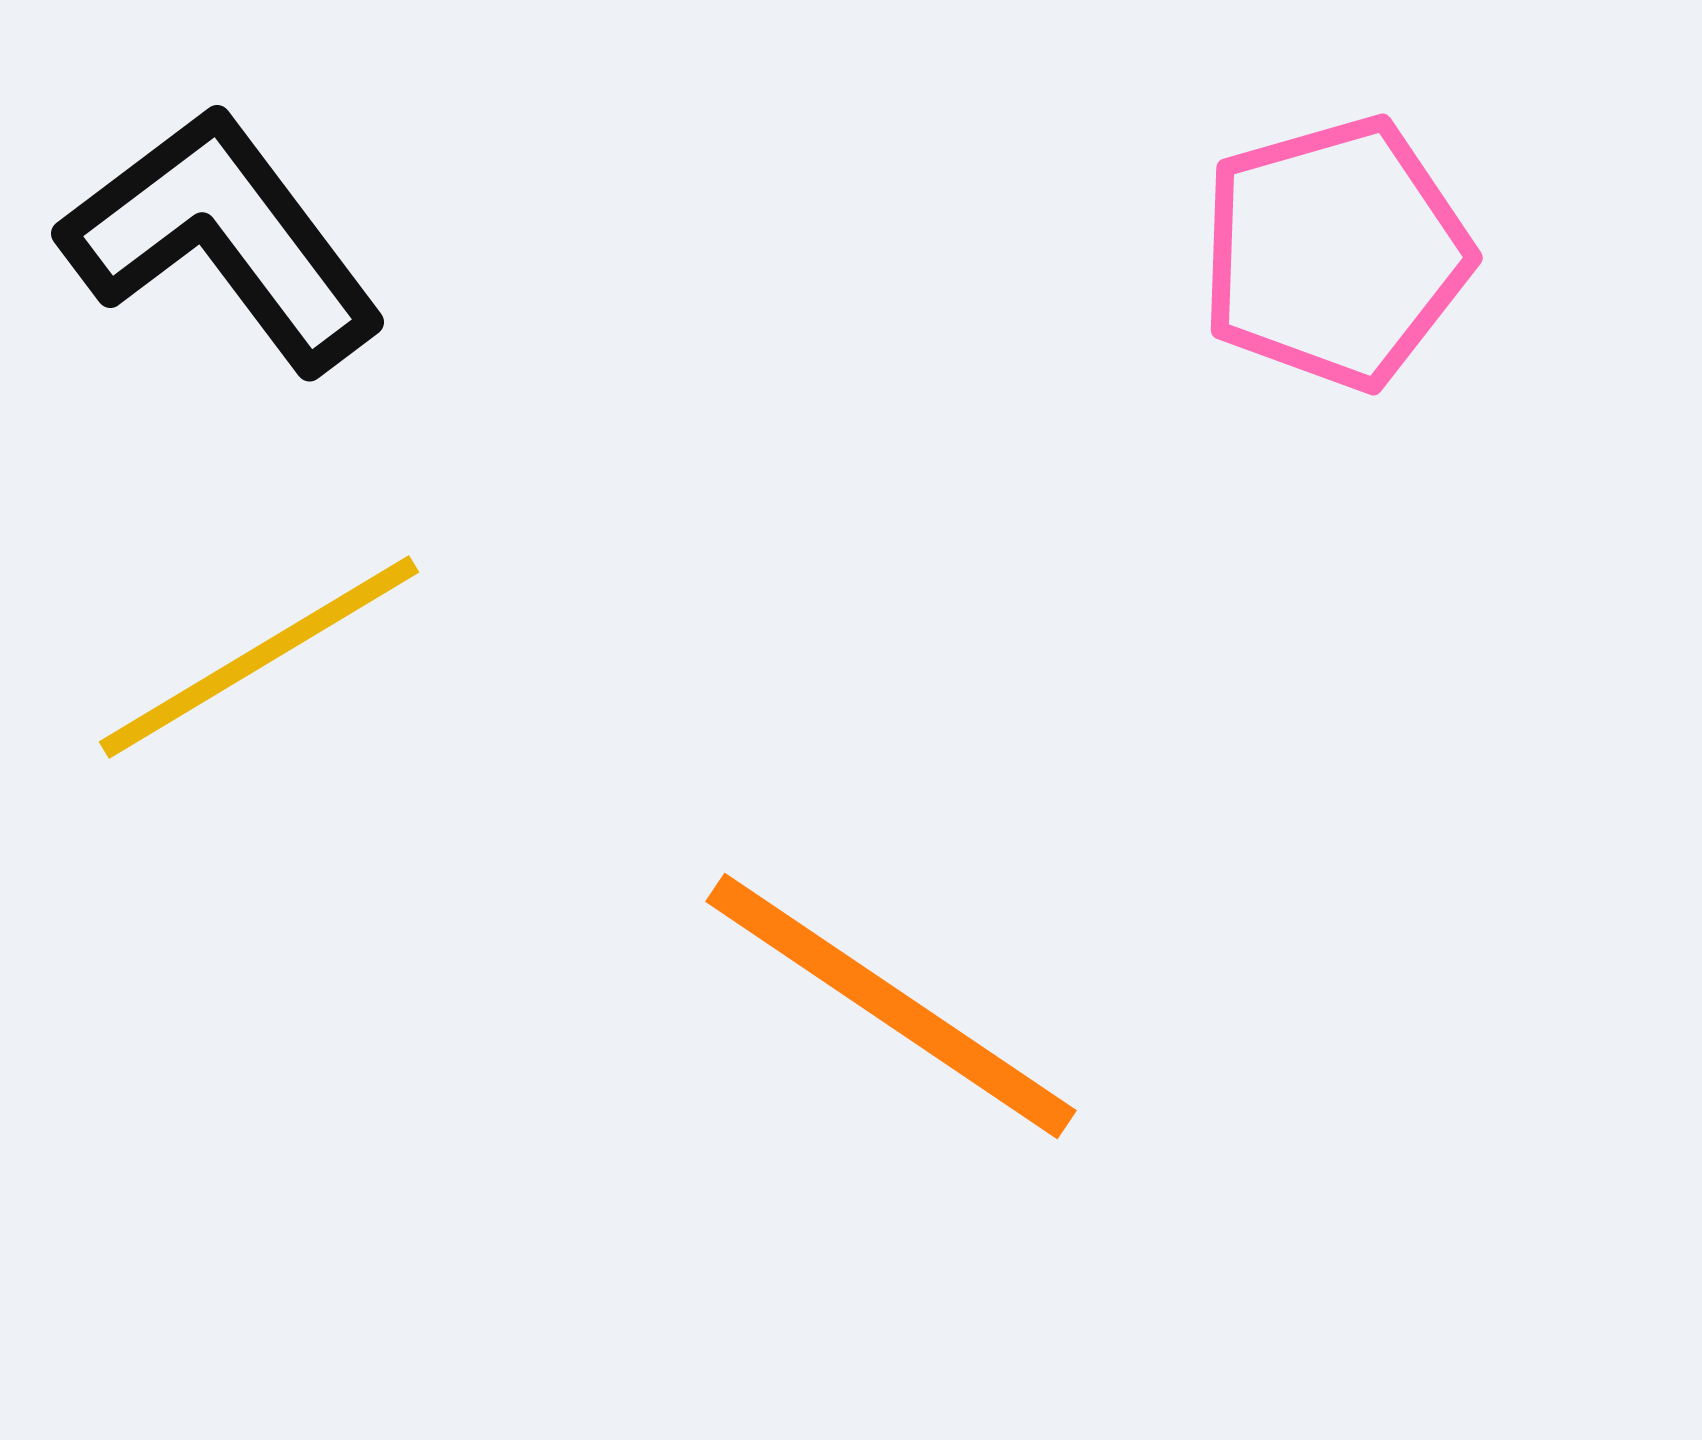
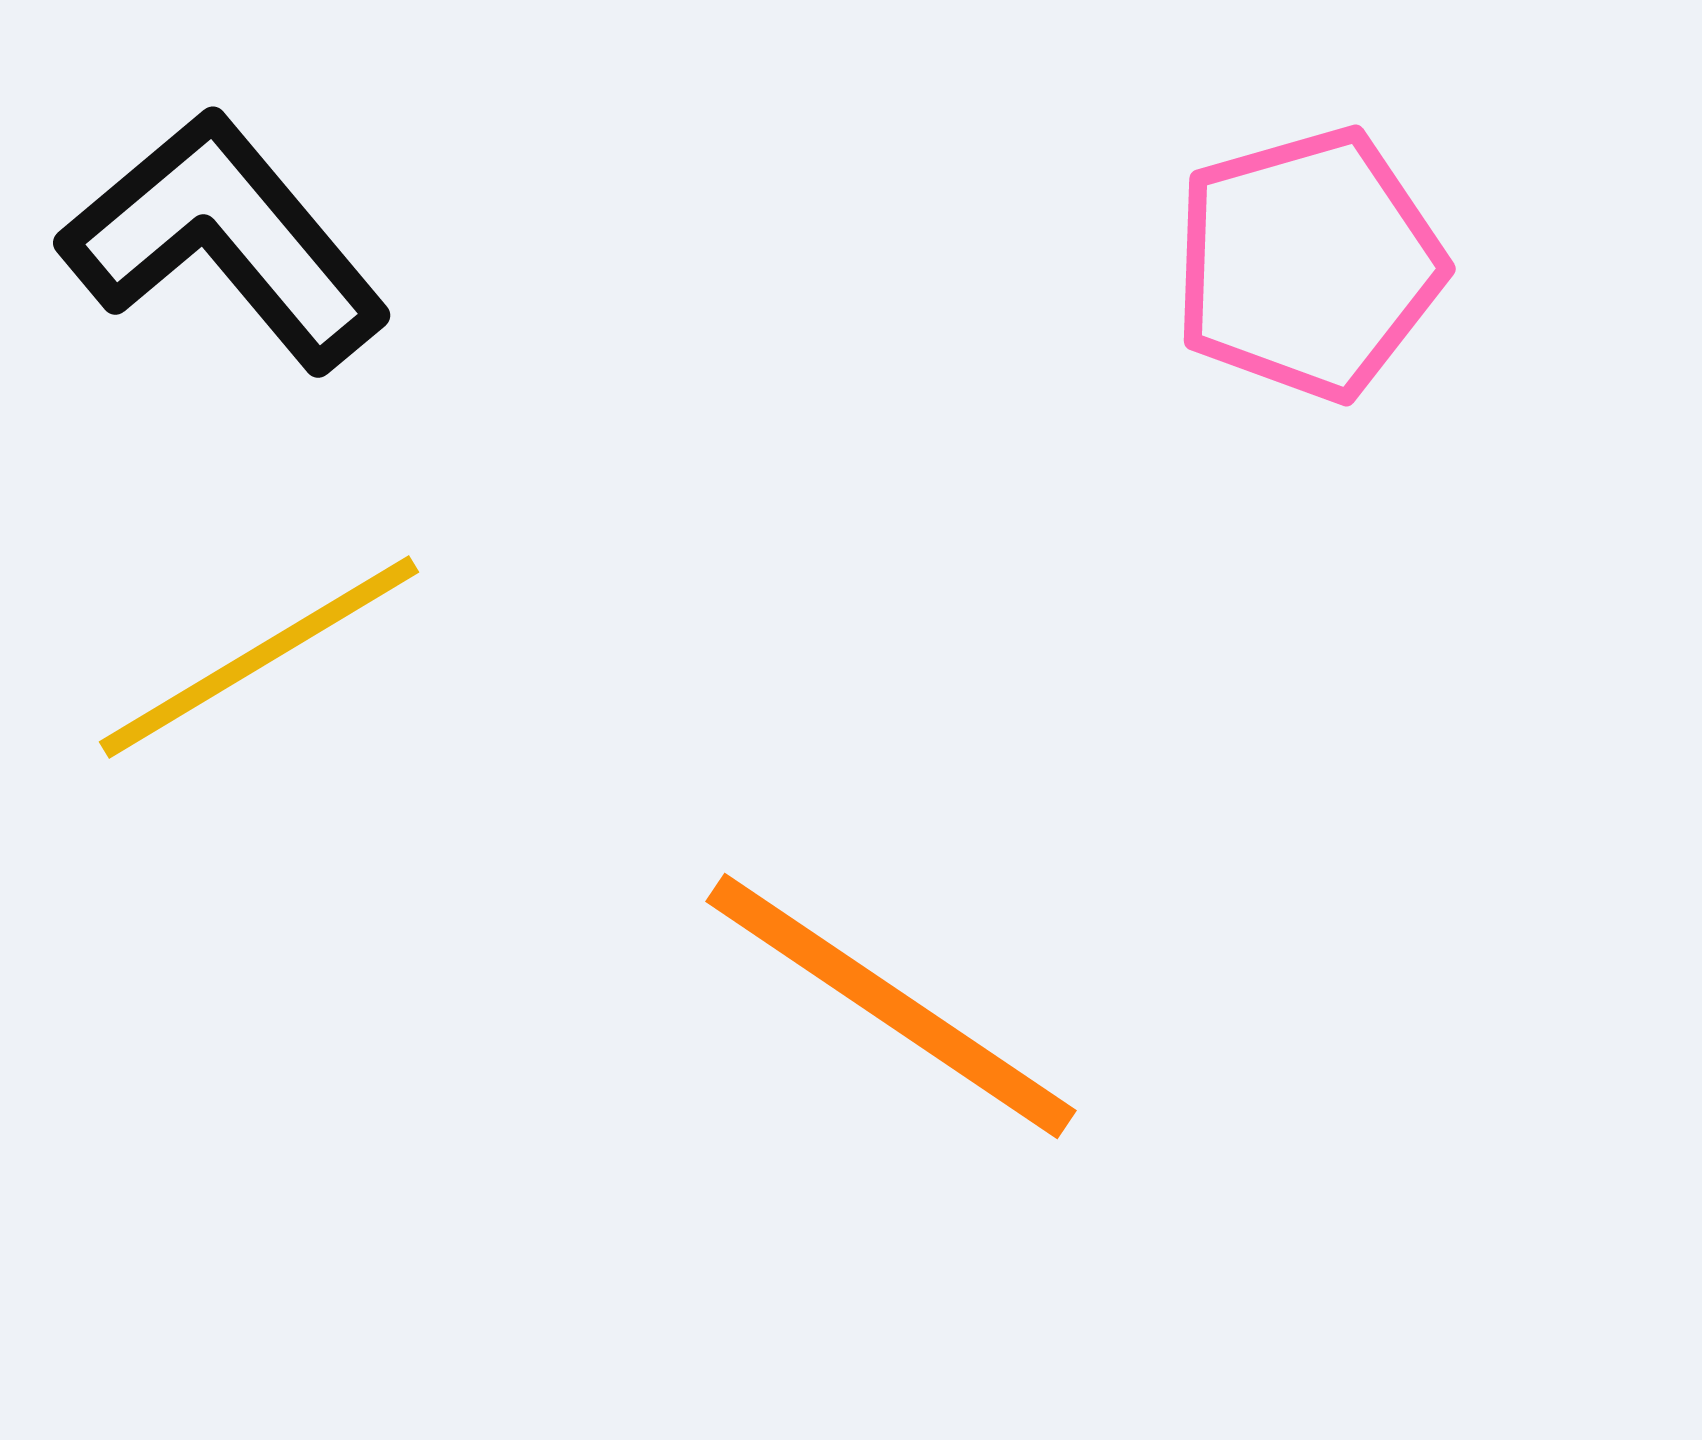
black L-shape: moved 2 px right, 1 px down; rotated 3 degrees counterclockwise
pink pentagon: moved 27 px left, 11 px down
